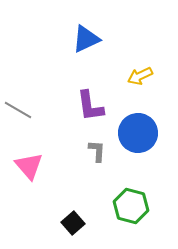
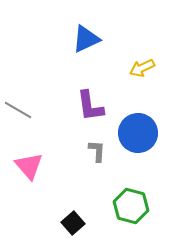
yellow arrow: moved 2 px right, 8 px up
